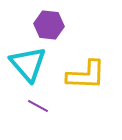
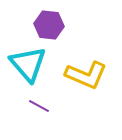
yellow L-shape: rotated 21 degrees clockwise
purple line: moved 1 px right
